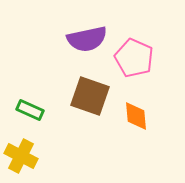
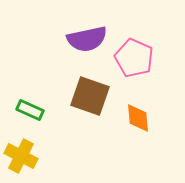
orange diamond: moved 2 px right, 2 px down
